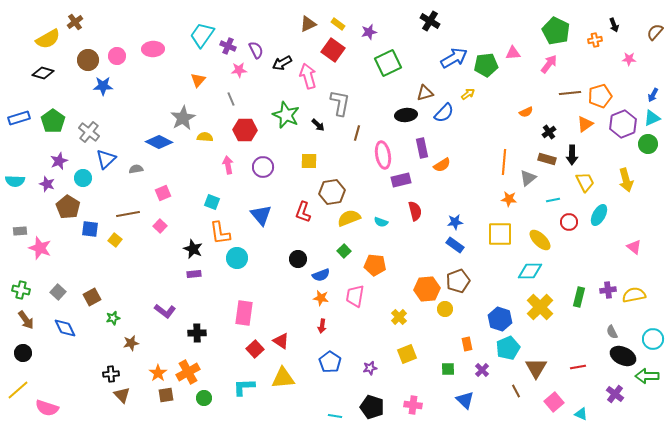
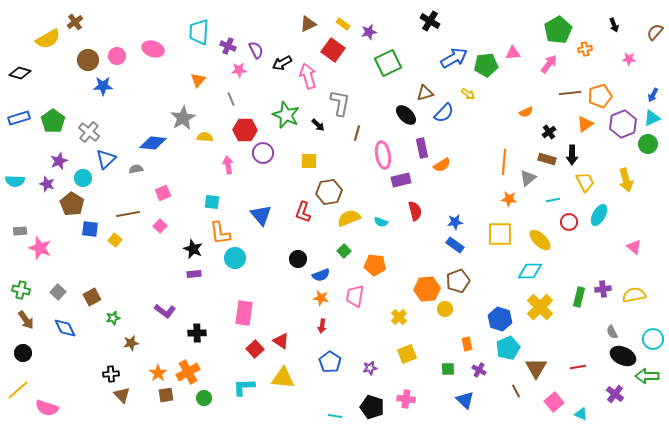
yellow rectangle at (338, 24): moved 5 px right
green pentagon at (556, 31): moved 2 px right, 1 px up; rotated 16 degrees clockwise
cyan trapezoid at (202, 35): moved 3 px left, 3 px up; rotated 32 degrees counterclockwise
orange cross at (595, 40): moved 10 px left, 9 px down
pink ellipse at (153, 49): rotated 20 degrees clockwise
black diamond at (43, 73): moved 23 px left
yellow arrow at (468, 94): rotated 72 degrees clockwise
black ellipse at (406, 115): rotated 50 degrees clockwise
blue diamond at (159, 142): moved 6 px left, 1 px down; rotated 20 degrees counterclockwise
purple circle at (263, 167): moved 14 px up
brown hexagon at (332, 192): moved 3 px left
cyan square at (212, 202): rotated 14 degrees counterclockwise
brown pentagon at (68, 207): moved 4 px right, 3 px up
cyan circle at (237, 258): moved 2 px left
purple cross at (608, 290): moved 5 px left, 1 px up
purple cross at (482, 370): moved 3 px left; rotated 16 degrees counterclockwise
yellow triangle at (283, 378): rotated 10 degrees clockwise
pink cross at (413, 405): moved 7 px left, 6 px up
